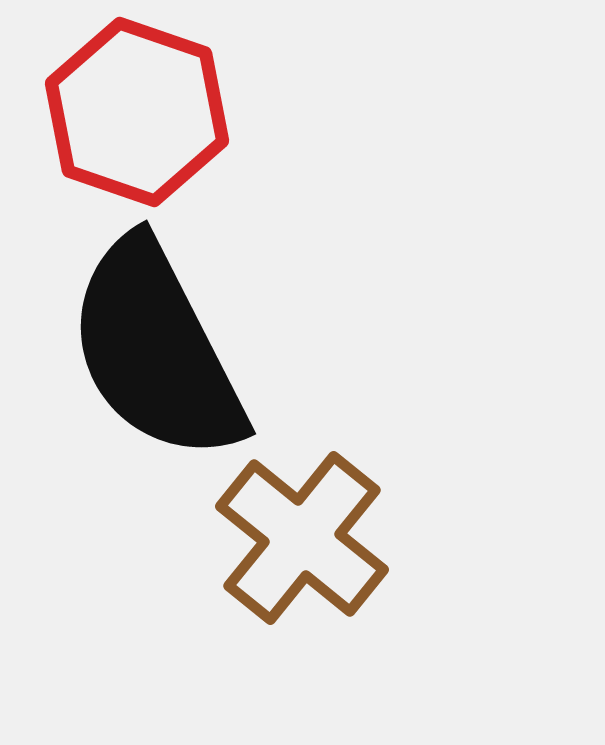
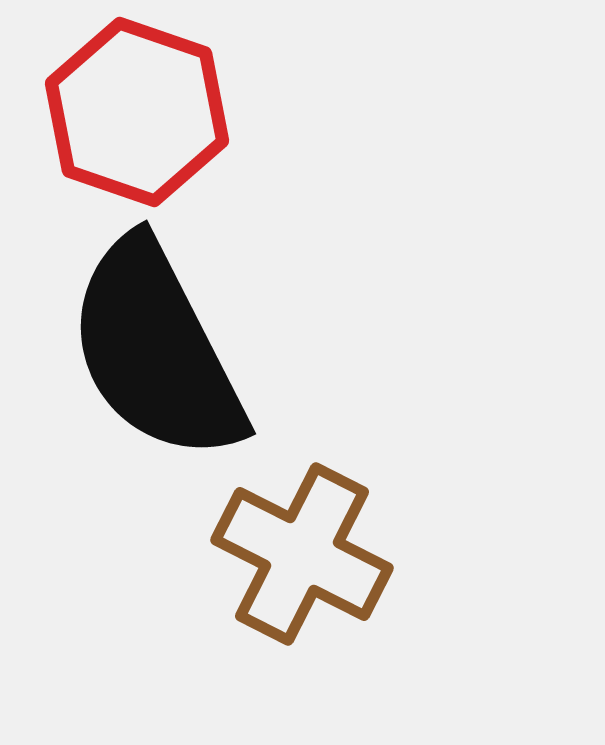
brown cross: moved 16 px down; rotated 12 degrees counterclockwise
